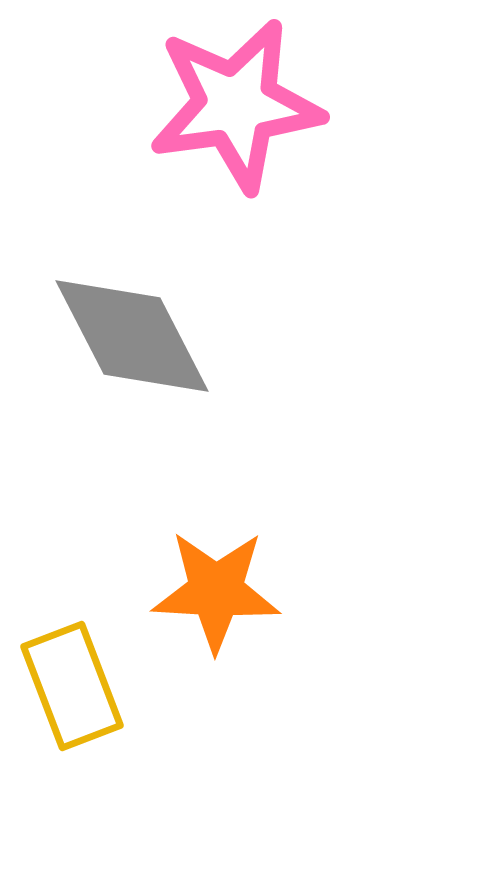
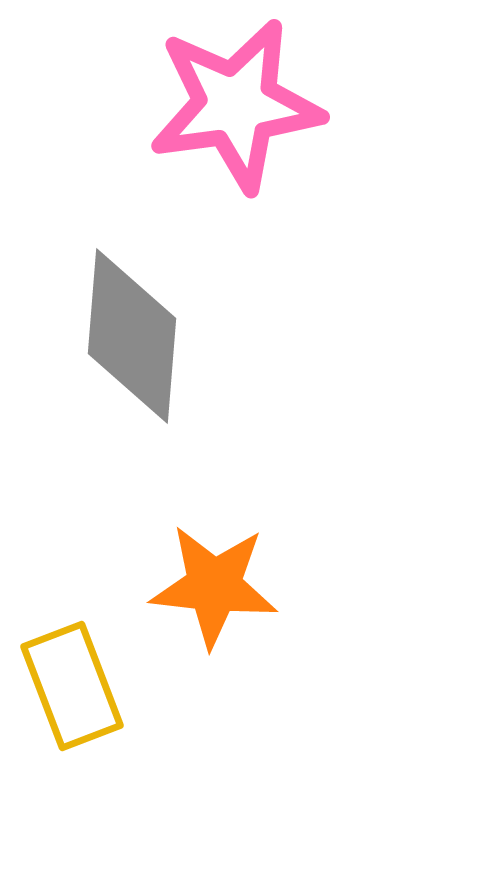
gray diamond: rotated 32 degrees clockwise
orange star: moved 2 px left, 5 px up; rotated 3 degrees clockwise
